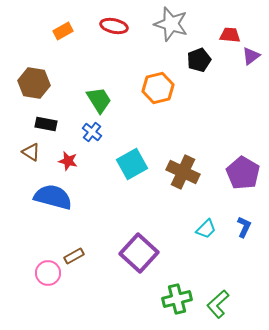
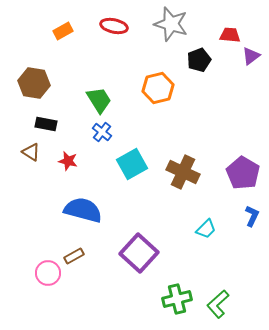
blue cross: moved 10 px right
blue semicircle: moved 30 px right, 13 px down
blue L-shape: moved 8 px right, 11 px up
